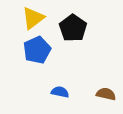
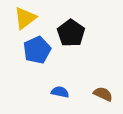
yellow triangle: moved 8 px left
black pentagon: moved 2 px left, 5 px down
brown semicircle: moved 3 px left; rotated 12 degrees clockwise
